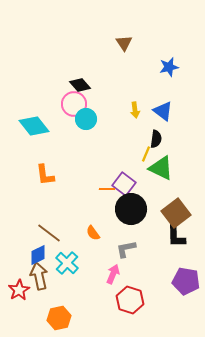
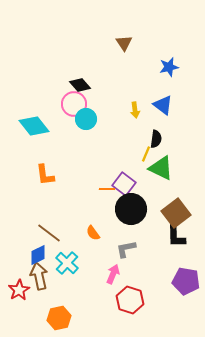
blue triangle: moved 6 px up
